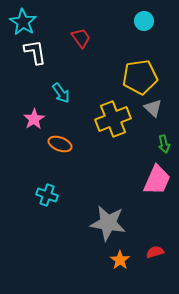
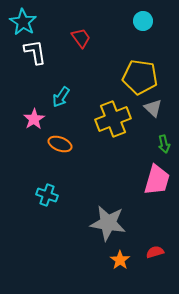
cyan circle: moved 1 px left
yellow pentagon: rotated 16 degrees clockwise
cyan arrow: moved 4 px down; rotated 70 degrees clockwise
pink trapezoid: rotated 8 degrees counterclockwise
